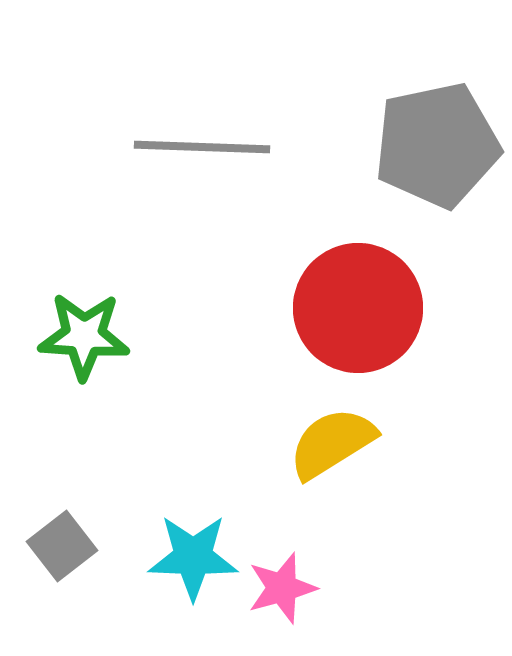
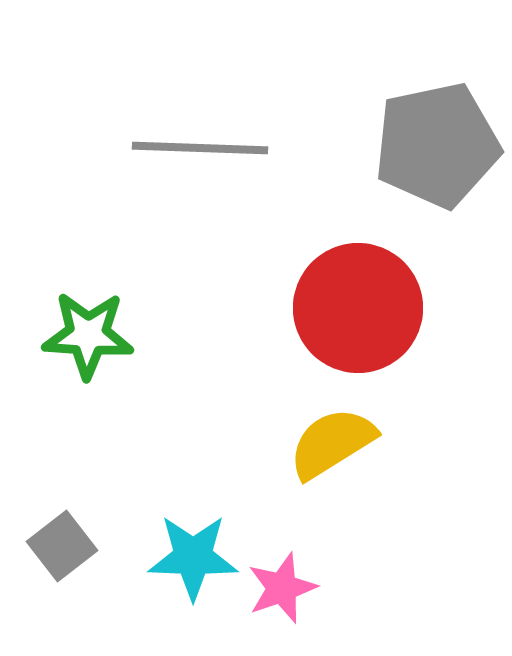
gray line: moved 2 px left, 1 px down
green star: moved 4 px right, 1 px up
pink star: rotated 4 degrees counterclockwise
